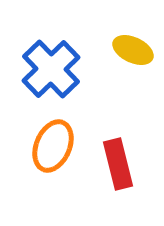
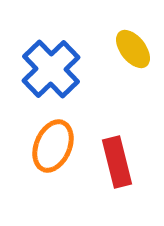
yellow ellipse: moved 1 px up; rotated 27 degrees clockwise
red rectangle: moved 1 px left, 2 px up
